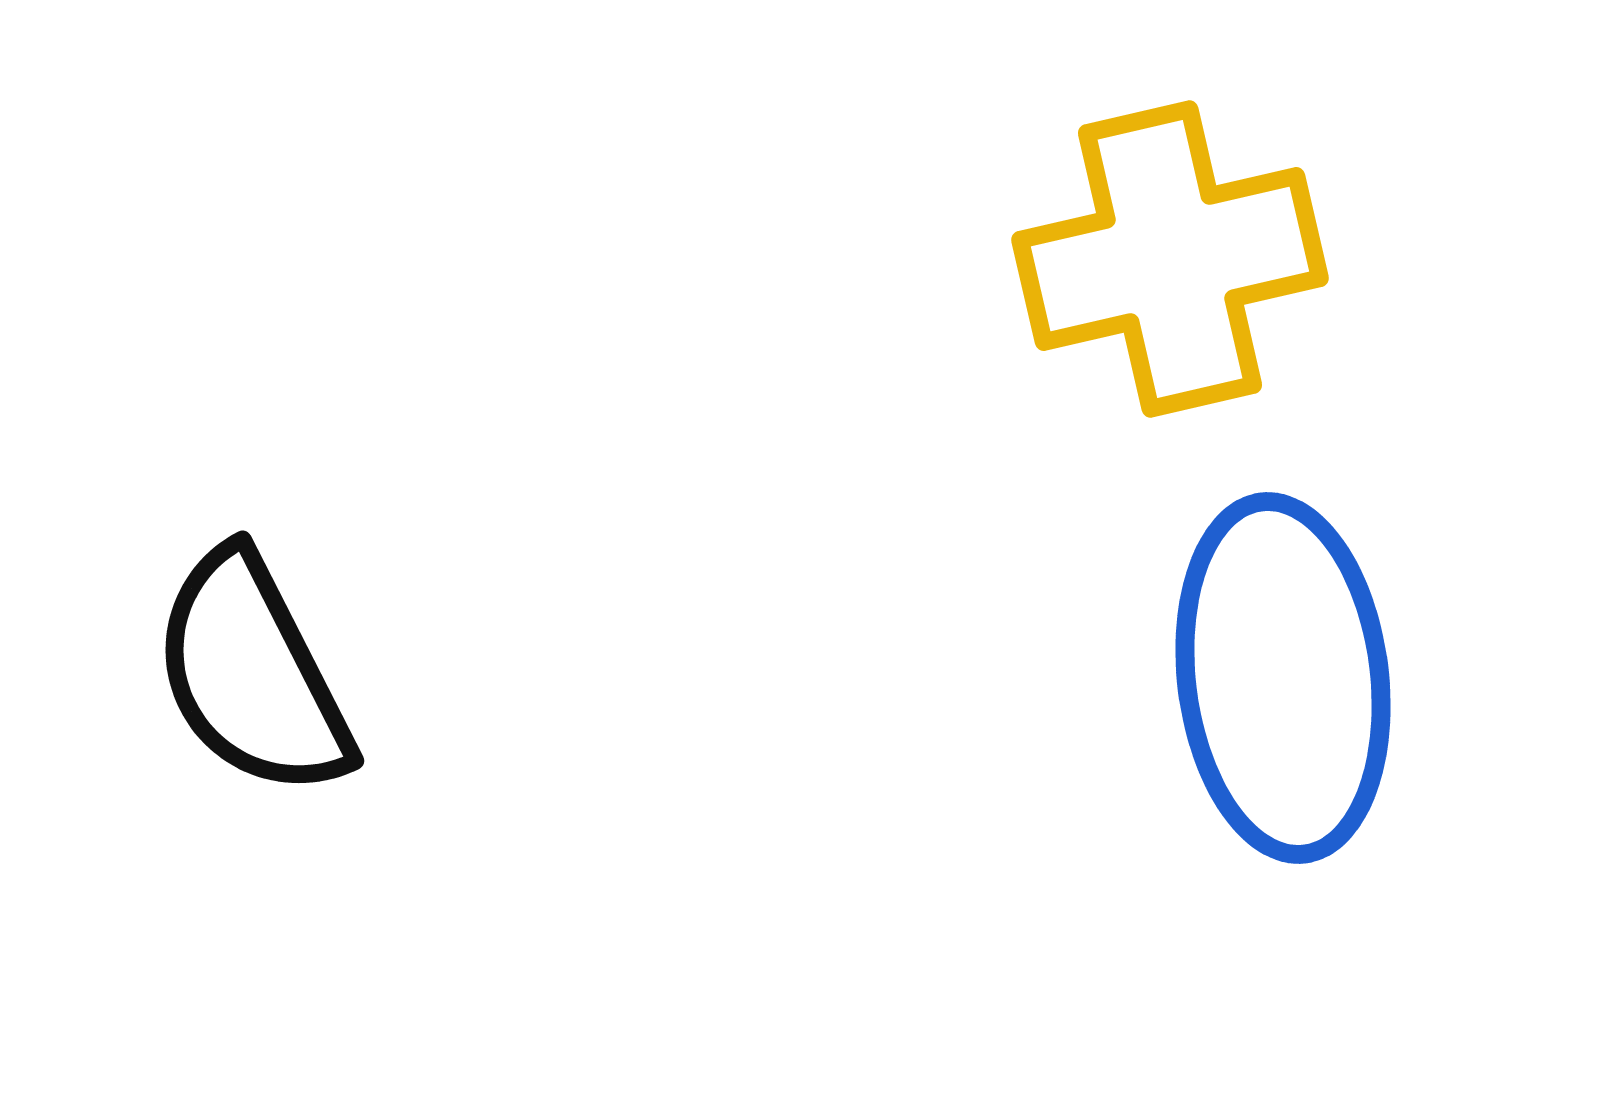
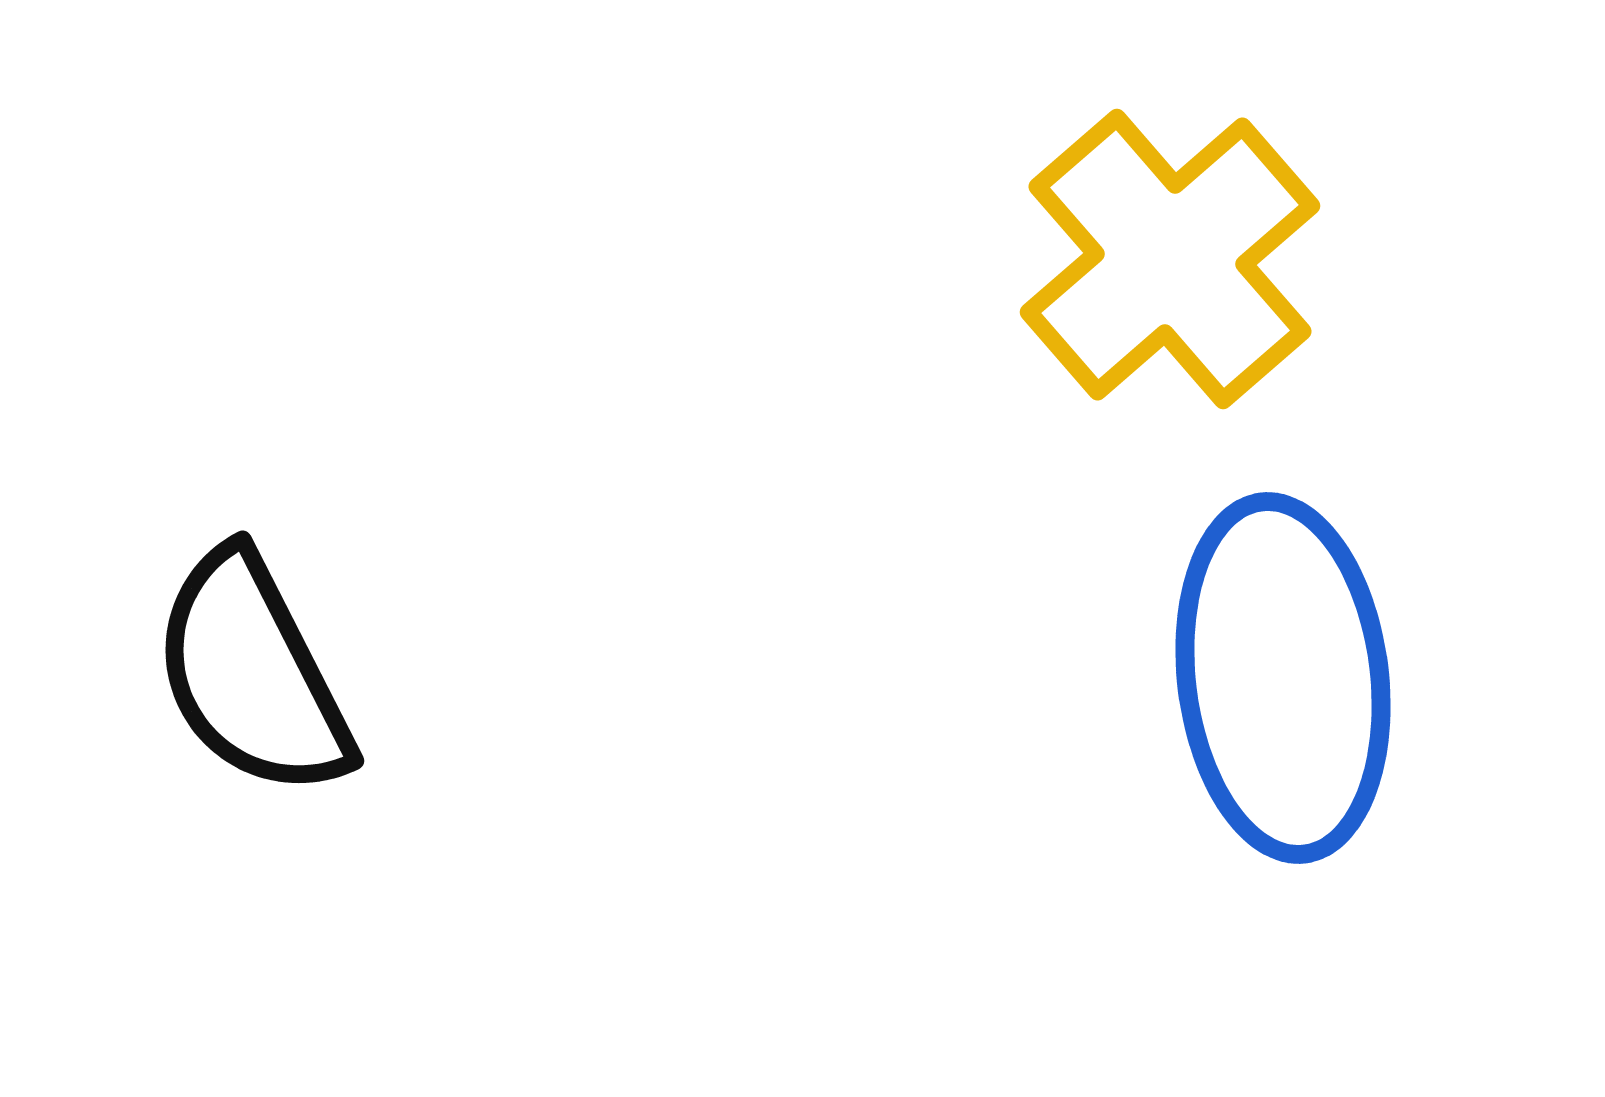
yellow cross: rotated 28 degrees counterclockwise
